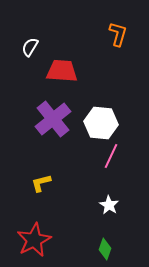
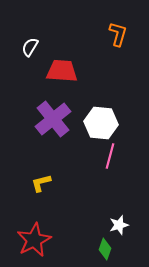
pink line: moved 1 px left; rotated 10 degrees counterclockwise
white star: moved 10 px right, 20 px down; rotated 24 degrees clockwise
